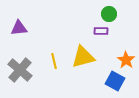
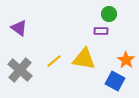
purple triangle: rotated 42 degrees clockwise
yellow triangle: moved 1 px right, 2 px down; rotated 25 degrees clockwise
yellow line: rotated 63 degrees clockwise
